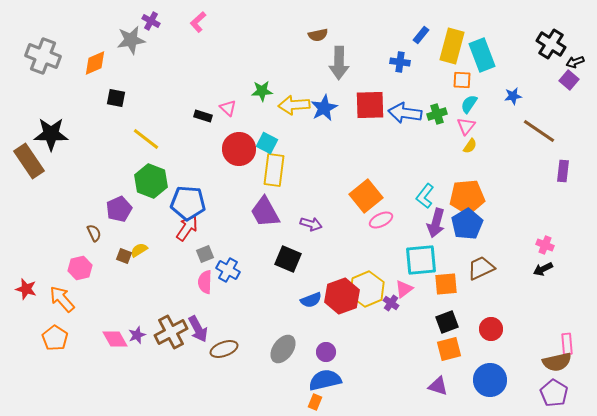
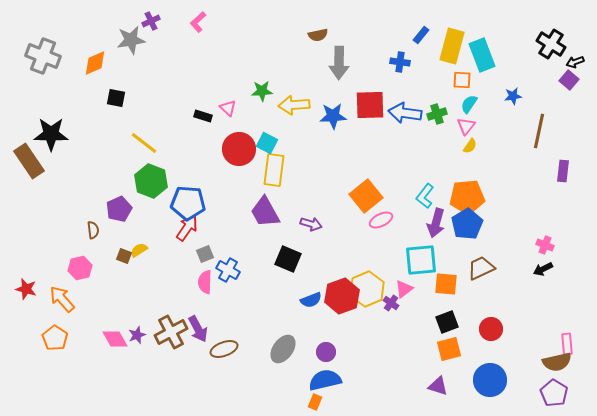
purple cross at (151, 21): rotated 36 degrees clockwise
blue star at (324, 108): moved 9 px right, 8 px down; rotated 24 degrees clockwise
brown line at (539, 131): rotated 68 degrees clockwise
yellow line at (146, 139): moved 2 px left, 4 px down
brown semicircle at (94, 233): moved 1 px left, 3 px up; rotated 18 degrees clockwise
orange square at (446, 284): rotated 10 degrees clockwise
